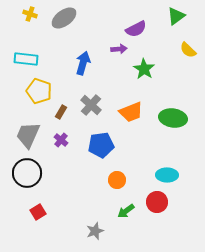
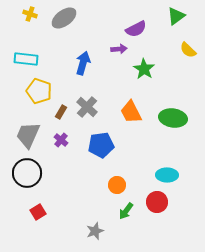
gray cross: moved 4 px left, 2 px down
orange trapezoid: rotated 85 degrees clockwise
orange circle: moved 5 px down
green arrow: rotated 18 degrees counterclockwise
